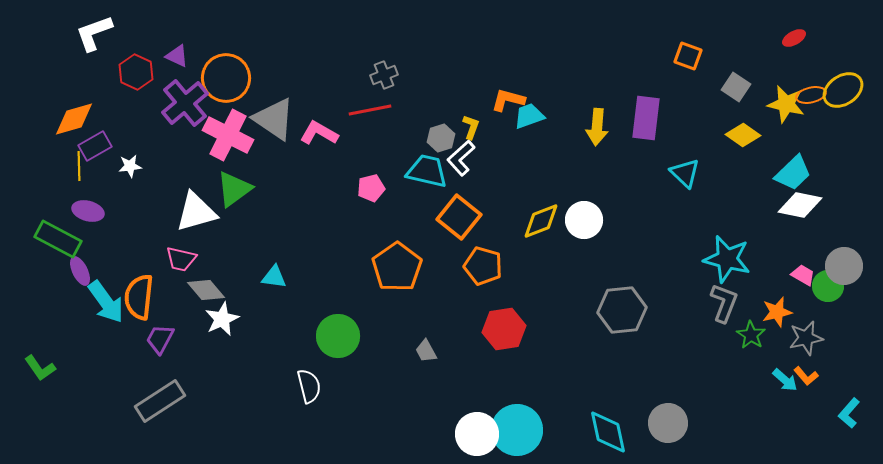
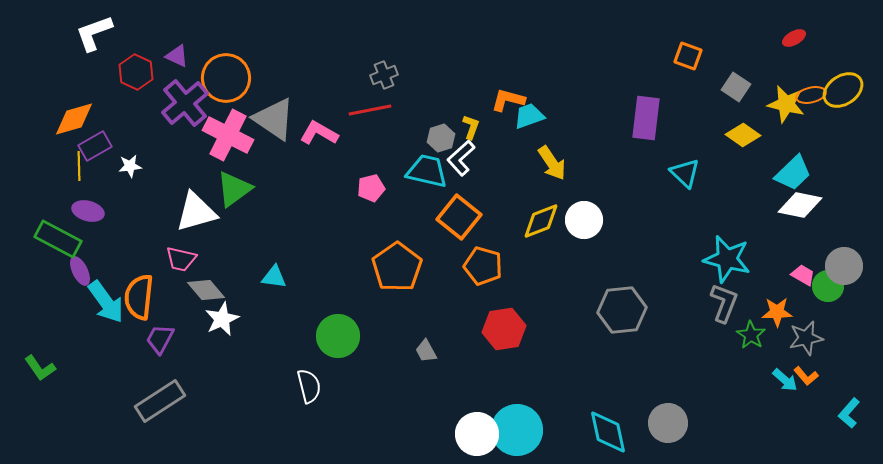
yellow arrow at (597, 127): moved 45 px left, 36 px down; rotated 39 degrees counterclockwise
orange star at (777, 312): rotated 12 degrees clockwise
